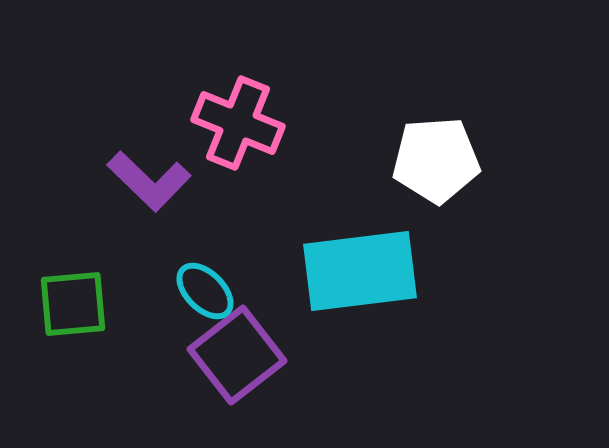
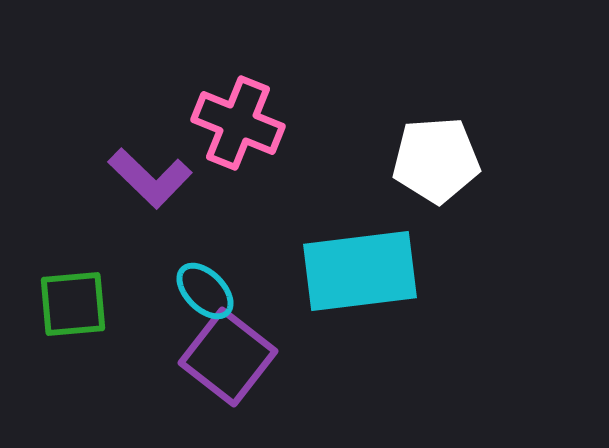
purple L-shape: moved 1 px right, 3 px up
purple square: moved 9 px left, 2 px down; rotated 14 degrees counterclockwise
